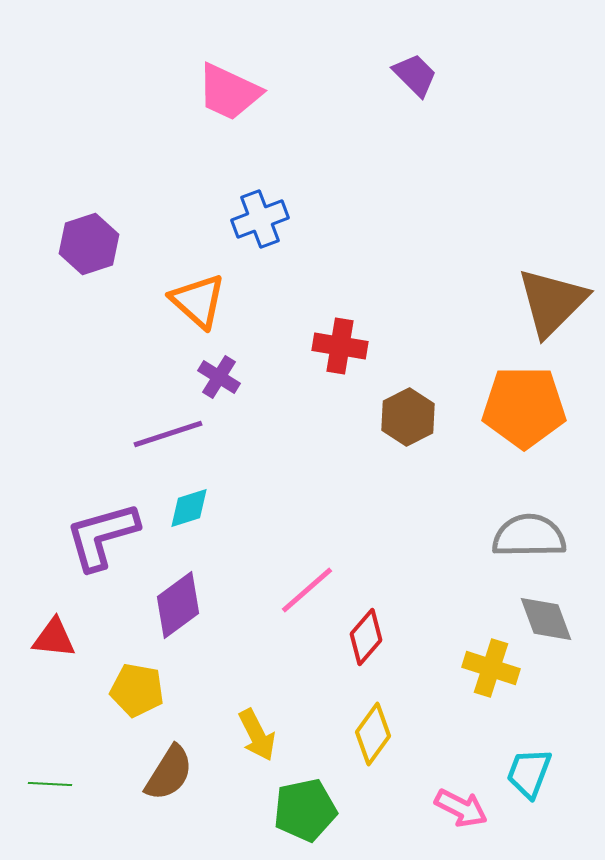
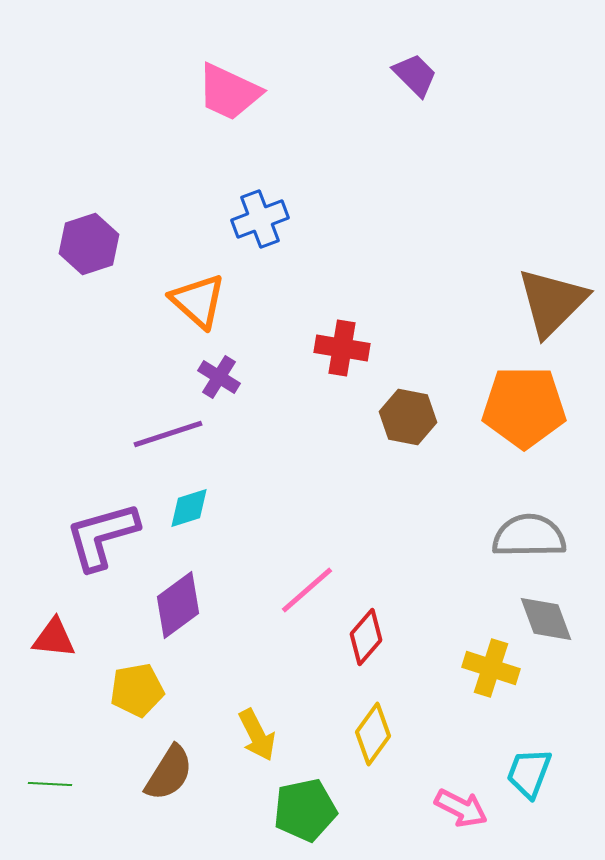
red cross: moved 2 px right, 2 px down
brown hexagon: rotated 22 degrees counterclockwise
yellow pentagon: rotated 20 degrees counterclockwise
